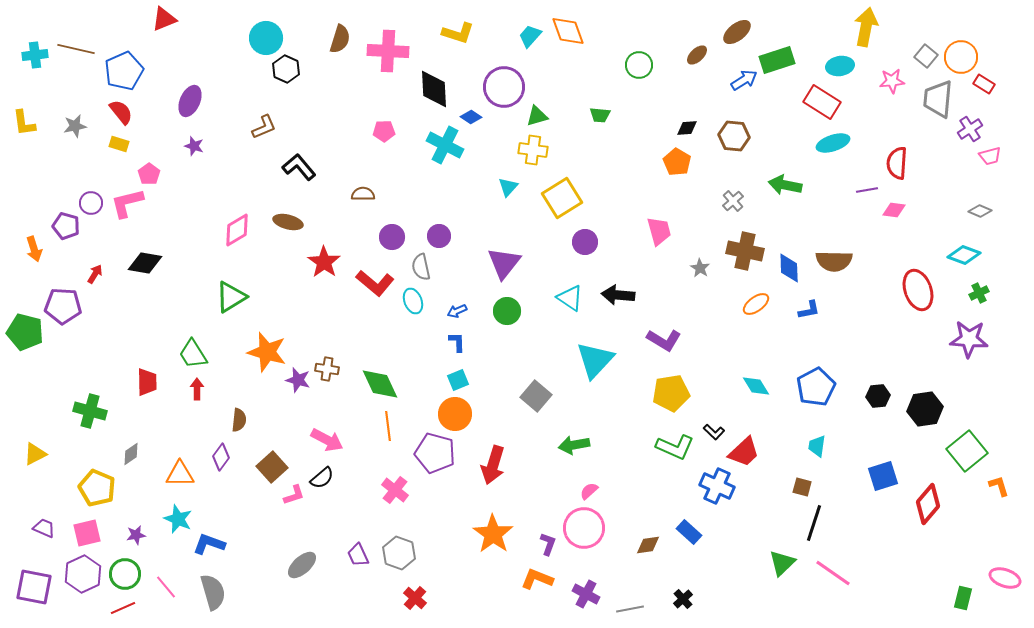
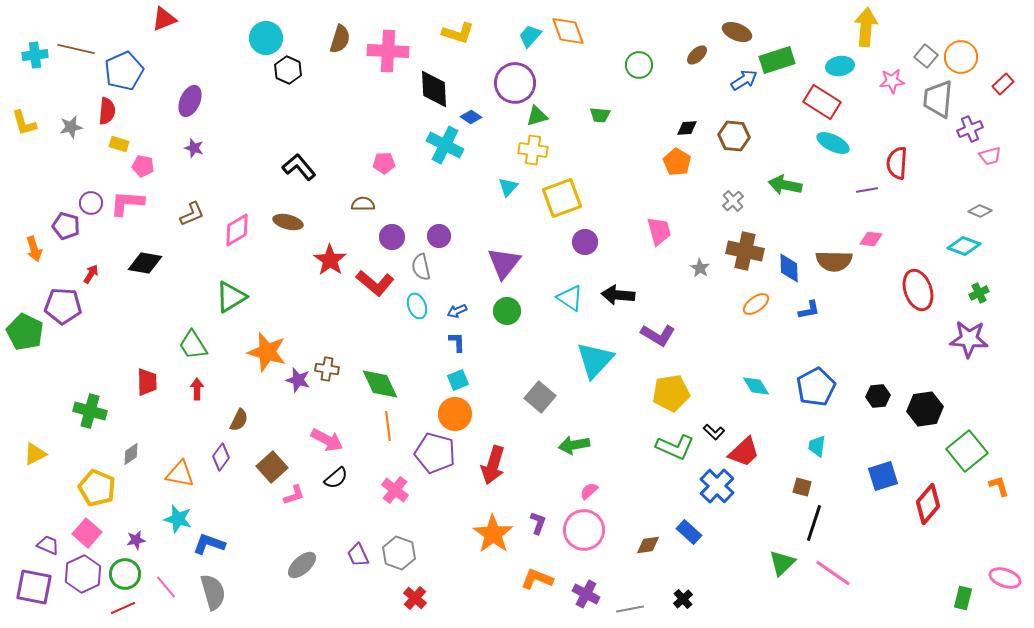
yellow arrow at (866, 27): rotated 6 degrees counterclockwise
brown ellipse at (737, 32): rotated 60 degrees clockwise
black hexagon at (286, 69): moved 2 px right, 1 px down
red rectangle at (984, 84): moved 19 px right; rotated 75 degrees counterclockwise
purple circle at (504, 87): moved 11 px right, 4 px up
red semicircle at (121, 112): moved 14 px left, 1 px up; rotated 44 degrees clockwise
yellow L-shape at (24, 123): rotated 8 degrees counterclockwise
gray star at (75, 126): moved 4 px left, 1 px down
brown L-shape at (264, 127): moved 72 px left, 87 px down
purple cross at (970, 129): rotated 10 degrees clockwise
pink pentagon at (384, 131): moved 32 px down
cyan ellipse at (833, 143): rotated 44 degrees clockwise
purple star at (194, 146): moved 2 px down
pink pentagon at (149, 174): moved 6 px left, 8 px up; rotated 25 degrees counterclockwise
brown semicircle at (363, 194): moved 10 px down
yellow square at (562, 198): rotated 12 degrees clockwise
pink L-shape at (127, 203): rotated 18 degrees clockwise
pink diamond at (894, 210): moved 23 px left, 29 px down
cyan diamond at (964, 255): moved 9 px up
red star at (324, 262): moved 6 px right, 2 px up
red arrow at (95, 274): moved 4 px left
cyan ellipse at (413, 301): moved 4 px right, 5 px down
green pentagon at (25, 332): rotated 12 degrees clockwise
purple L-shape at (664, 340): moved 6 px left, 5 px up
green trapezoid at (193, 354): moved 9 px up
gray square at (536, 396): moved 4 px right, 1 px down
brown semicircle at (239, 420): rotated 20 degrees clockwise
orange triangle at (180, 474): rotated 12 degrees clockwise
black semicircle at (322, 478): moved 14 px right
blue cross at (717, 486): rotated 20 degrees clockwise
cyan star at (178, 519): rotated 8 degrees counterclockwise
purple trapezoid at (44, 528): moved 4 px right, 17 px down
pink circle at (584, 528): moved 2 px down
pink square at (87, 533): rotated 36 degrees counterclockwise
purple star at (136, 535): moved 5 px down
purple L-shape at (548, 544): moved 10 px left, 21 px up
